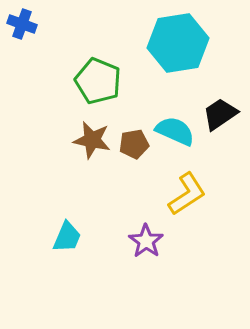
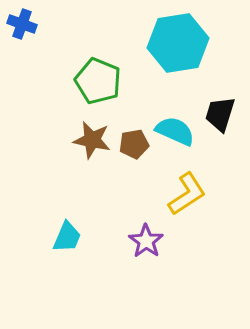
black trapezoid: rotated 39 degrees counterclockwise
